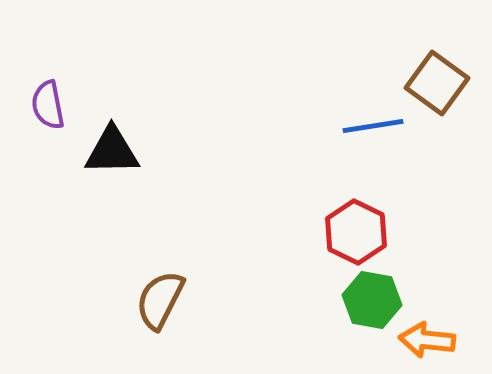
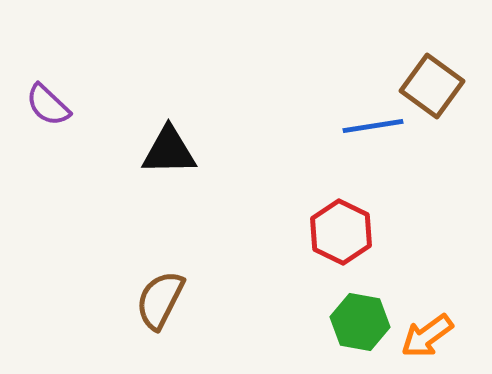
brown square: moved 5 px left, 3 px down
purple semicircle: rotated 36 degrees counterclockwise
black triangle: moved 57 px right
red hexagon: moved 15 px left
green hexagon: moved 12 px left, 22 px down
orange arrow: moved 4 px up; rotated 42 degrees counterclockwise
